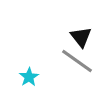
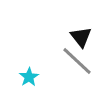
gray line: rotated 8 degrees clockwise
